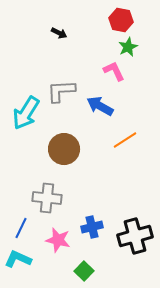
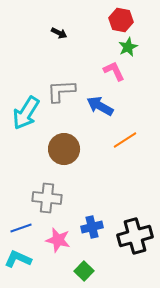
blue line: rotated 45 degrees clockwise
